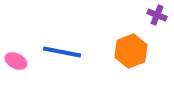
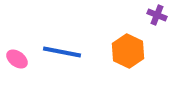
orange hexagon: moved 3 px left; rotated 12 degrees counterclockwise
pink ellipse: moved 1 px right, 2 px up; rotated 10 degrees clockwise
